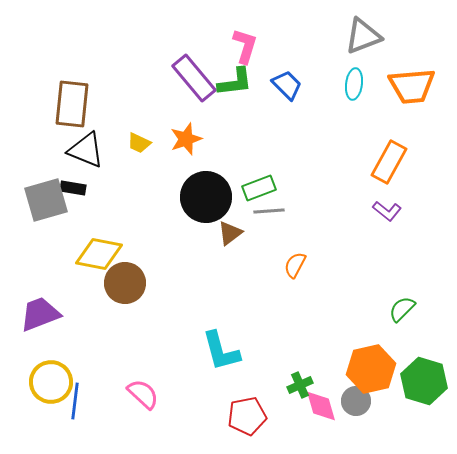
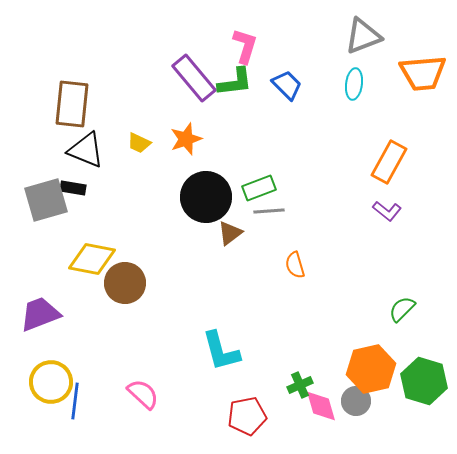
orange trapezoid: moved 11 px right, 13 px up
yellow diamond: moved 7 px left, 5 px down
orange semicircle: rotated 44 degrees counterclockwise
